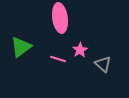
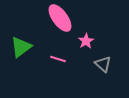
pink ellipse: rotated 28 degrees counterclockwise
pink star: moved 6 px right, 9 px up
